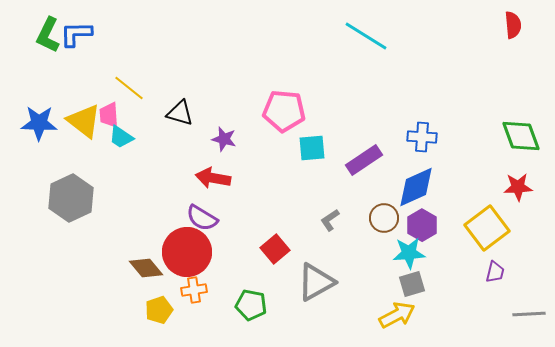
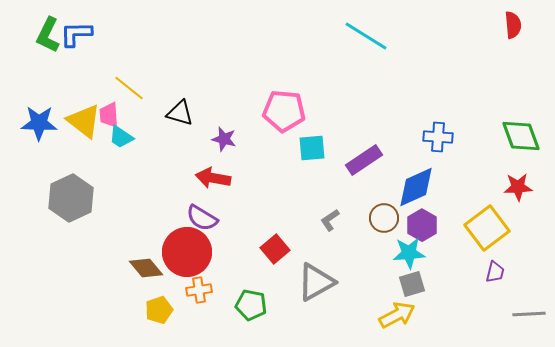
blue cross: moved 16 px right
orange cross: moved 5 px right
